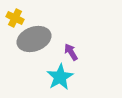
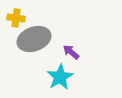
yellow cross: moved 1 px right; rotated 18 degrees counterclockwise
purple arrow: rotated 18 degrees counterclockwise
